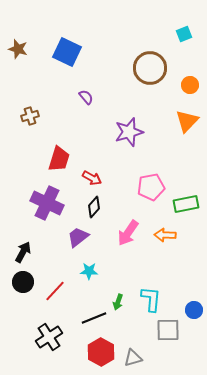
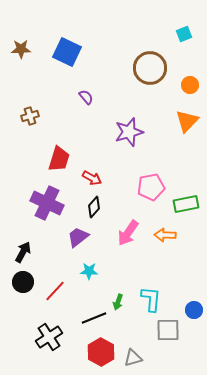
brown star: moved 3 px right; rotated 18 degrees counterclockwise
